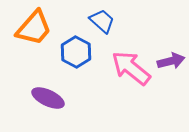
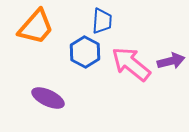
blue trapezoid: rotated 52 degrees clockwise
orange trapezoid: moved 2 px right, 1 px up
blue hexagon: moved 9 px right
pink arrow: moved 4 px up
